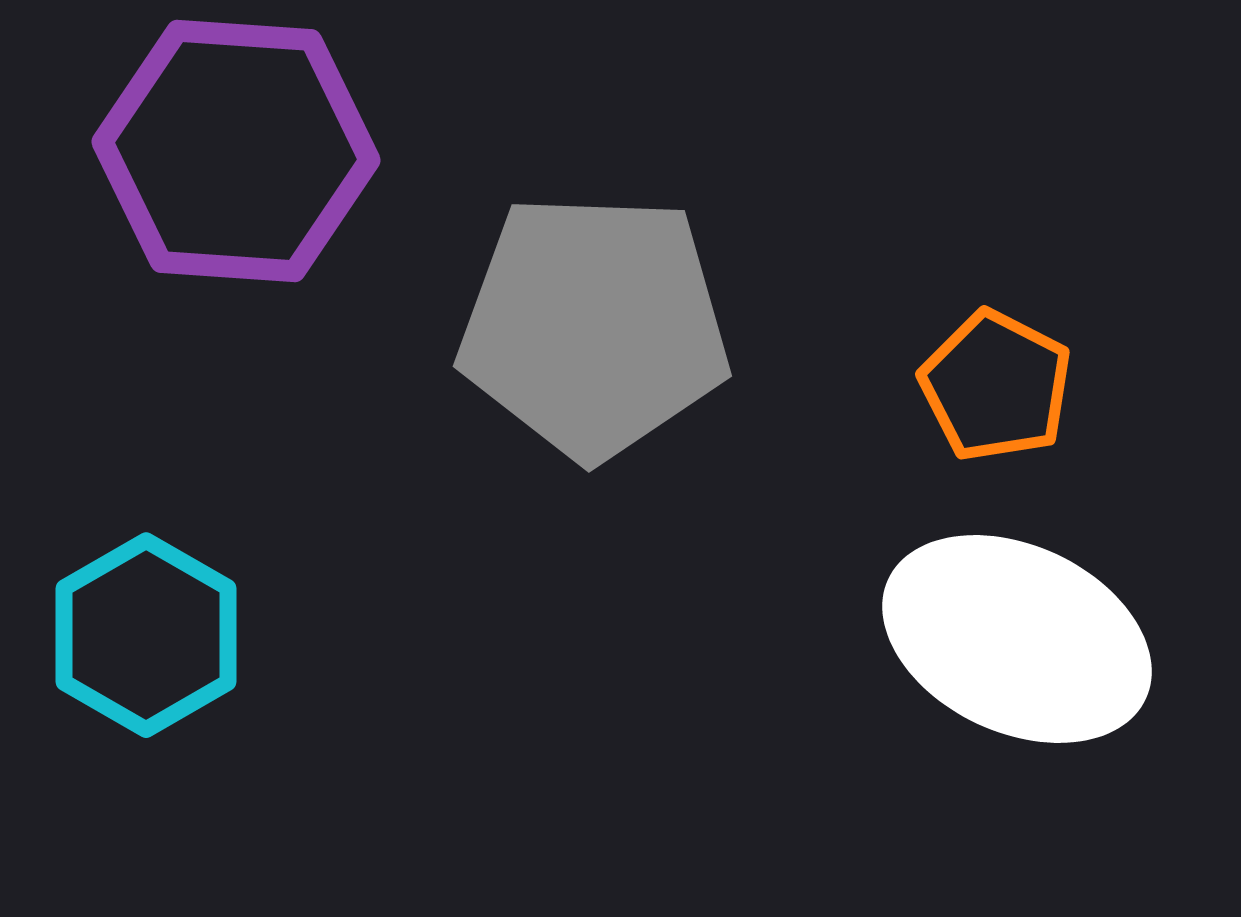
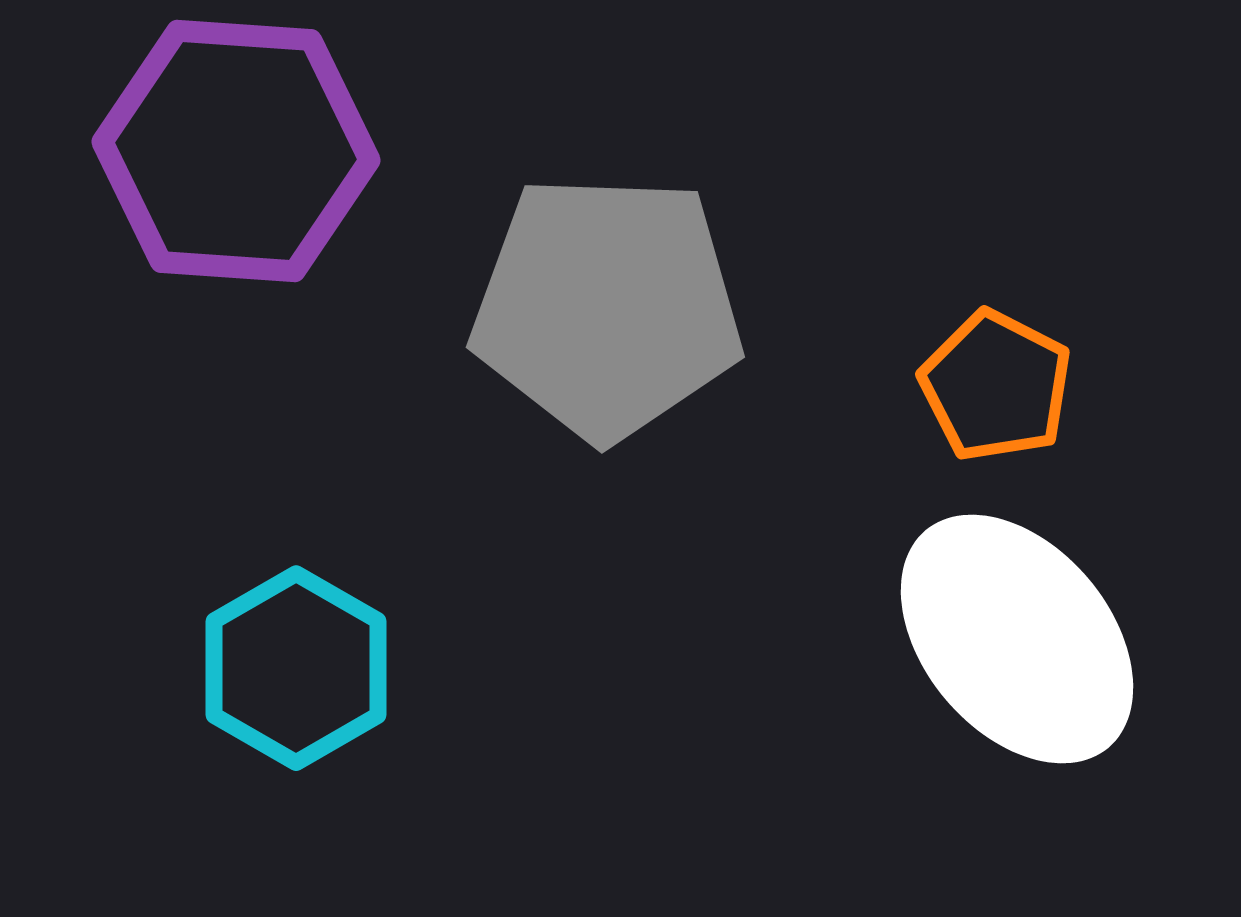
gray pentagon: moved 13 px right, 19 px up
cyan hexagon: moved 150 px right, 33 px down
white ellipse: rotated 25 degrees clockwise
